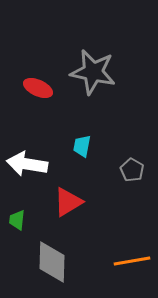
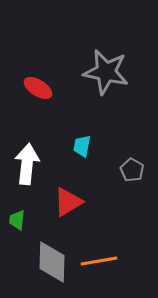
gray star: moved 13 px right
red ellipse: rotated 8 degrees clockwise
white arrow: rotated 87 degrees clockwise
orange line: moved 33 px left
